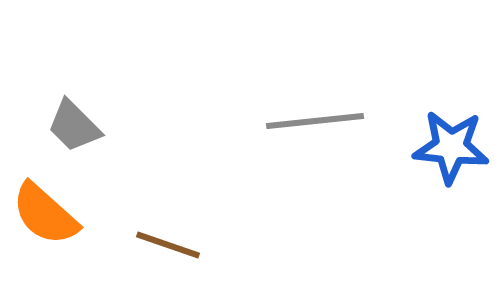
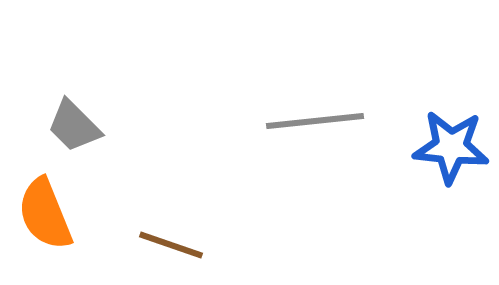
orange semicircle: rotated 26 degrees clockwise
brown line: moved 3 px right
